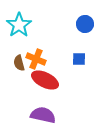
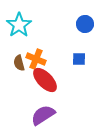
red ellipse: rotated 20 degrees clockwise
purple semicircle: rotated 45 degrees counterclockwise
